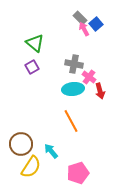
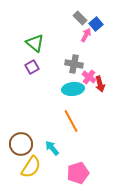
pink arrow: moved 2 px right, 6 px down; rotated 56 degrees clockwise
red arrow: moved 7 px up
cyan arrow: moved 1 px right, 3 px up
